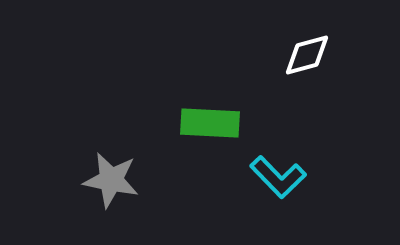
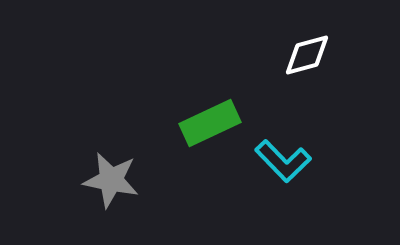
green rectangle: rotated 28 degrees counterclockwise
cyan L-shape: moved 5 px right, 16 px up
